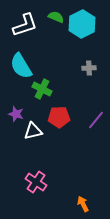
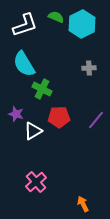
cyan semicircle: moved 3 px right, 2 px up
white triangle: rotated 18 degrees counterclockwise
pink cross: rotated 15 degrees clockwise
